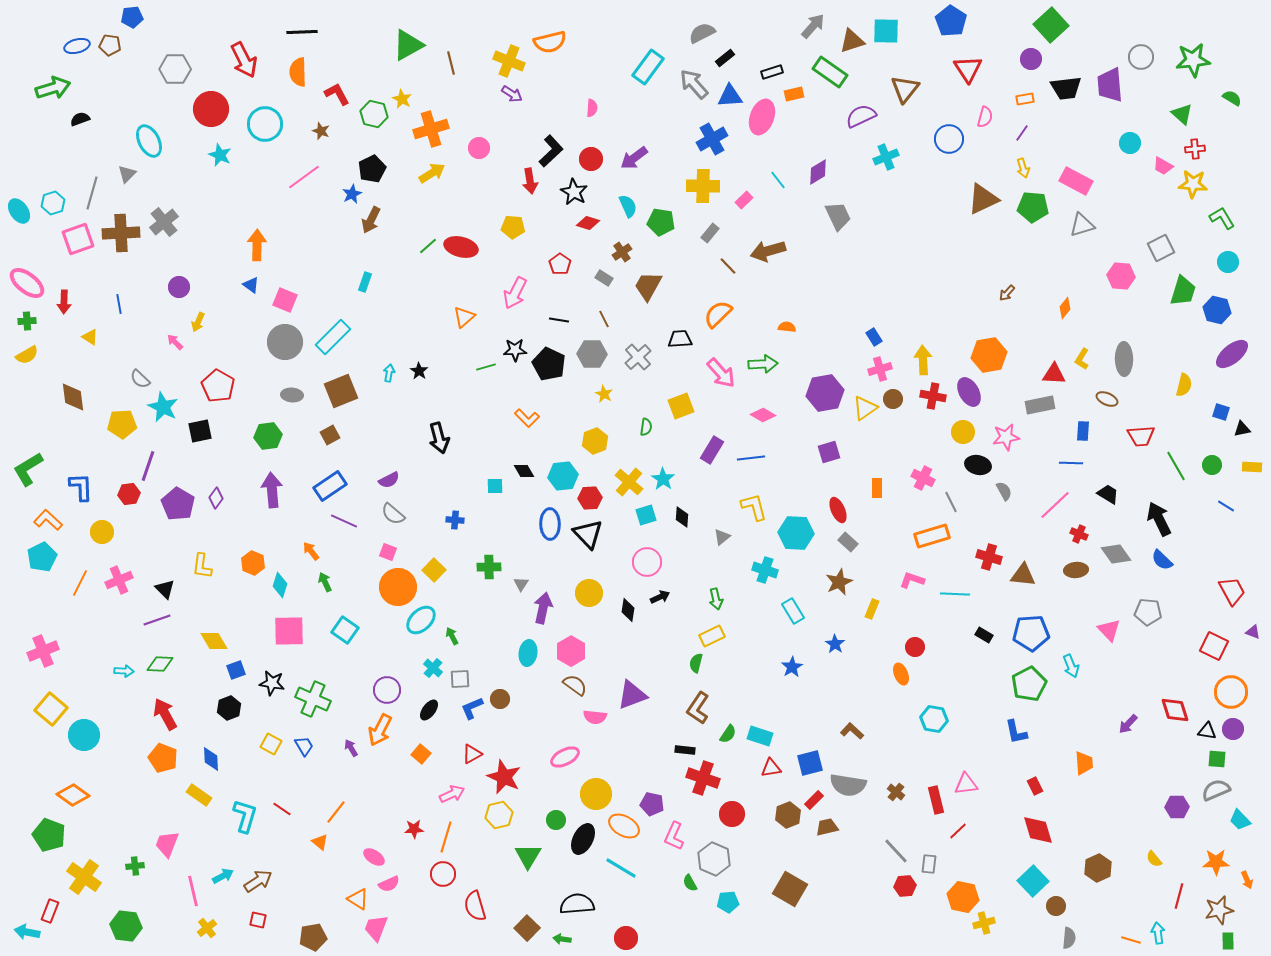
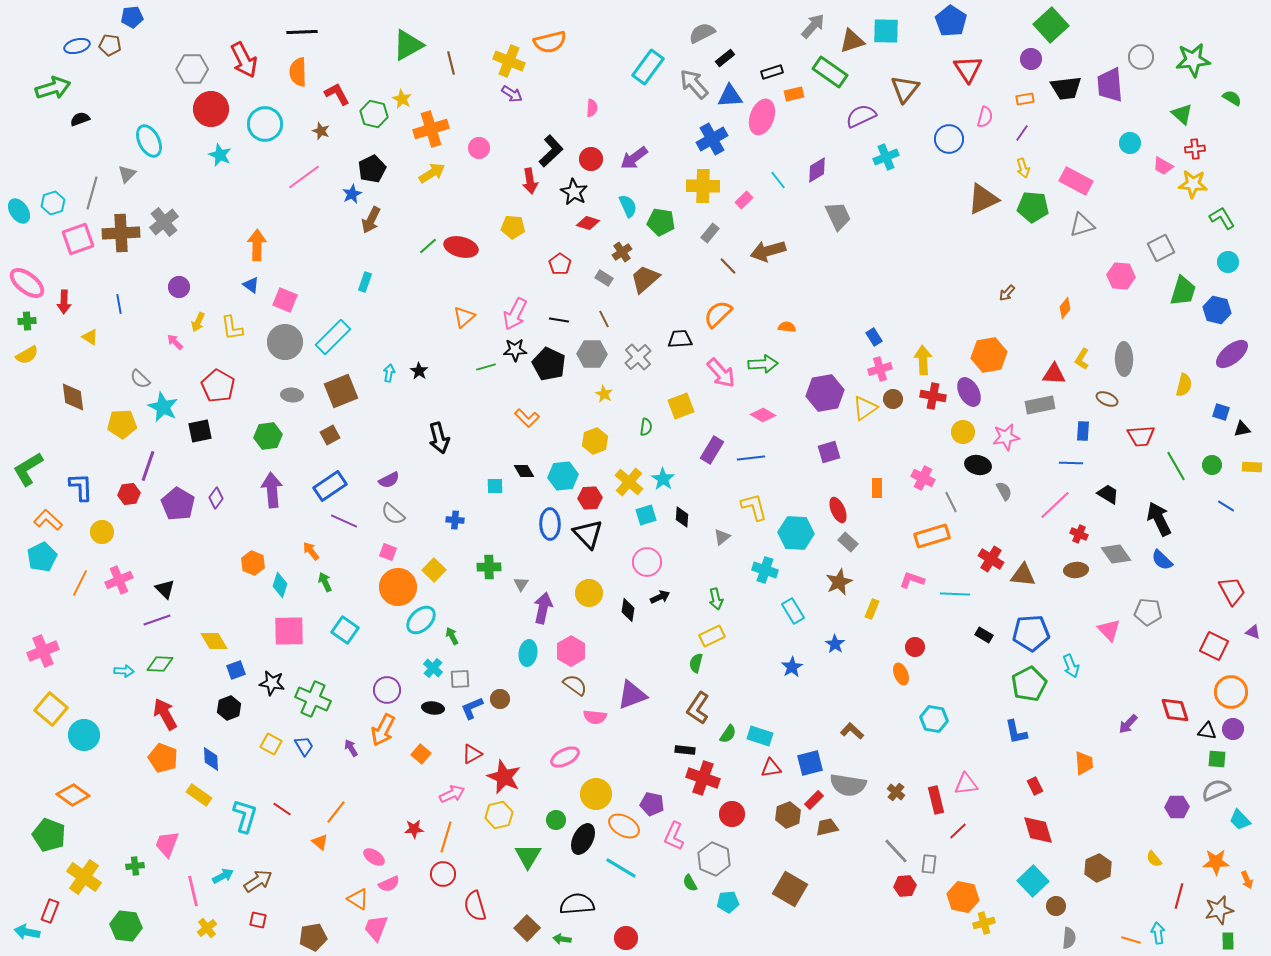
gray hexagon at (175, 69): moved 17 px right
purple diamond at (818, 172): moved 1 px left, 2 px up
brown trapezoid at (648, 286): moved 3 px left, 7 px up; rotated 20 degrees clockwise
pink arrow at (515, 293): moved 21 px down
red cross at (989, 557): moved 2 px right, 2 px down; rotated 15 degrees clockwise
yellow L-shape at (202, 566): moved 30 px right, 238 px up; rotated 16 degrees counterclockwise
black ellipse at (429, 710): moved 4 px right, 2 px up; rotated 60 degrees clockwise
orange arrow at (380, 730): moved 3 px right
